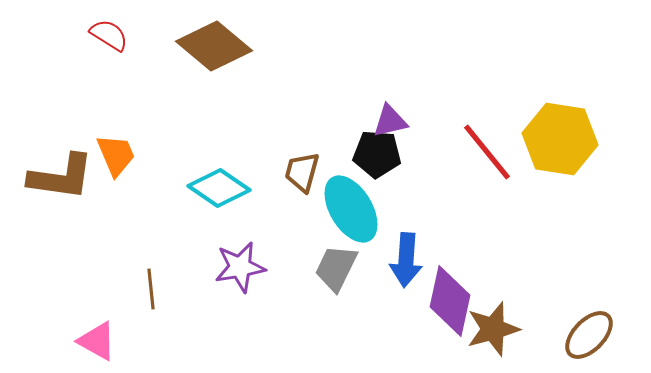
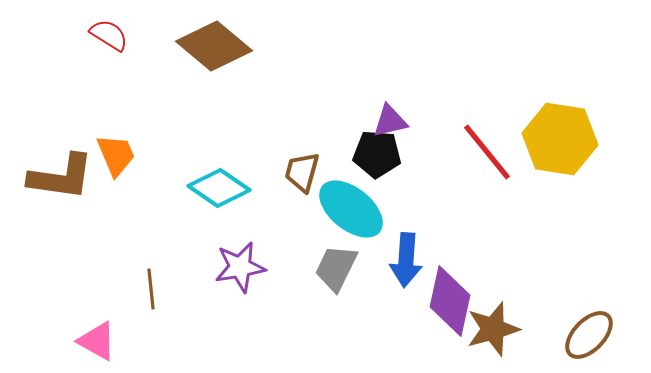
cyan ellipse: rotated 20 degrees counterclockwise
